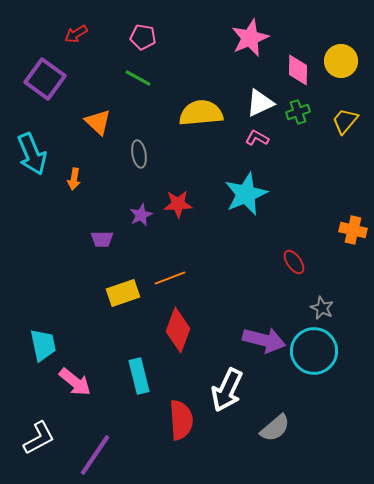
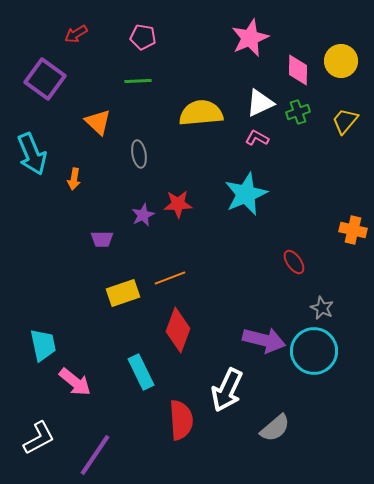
green line: moved 3 px down; rotated 32 degrees counterclockwise
purple star: moved 2 px right
cyan rectangle: moved 2 px right, 4 px up; rotated 12 degrees counterclockwise
